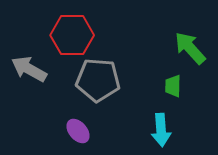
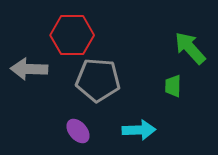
gray arrow: rotated 27 degrees counterclockwise
cyan arrow: moved 22 px left; rotated 88 degrees counterclockwise
